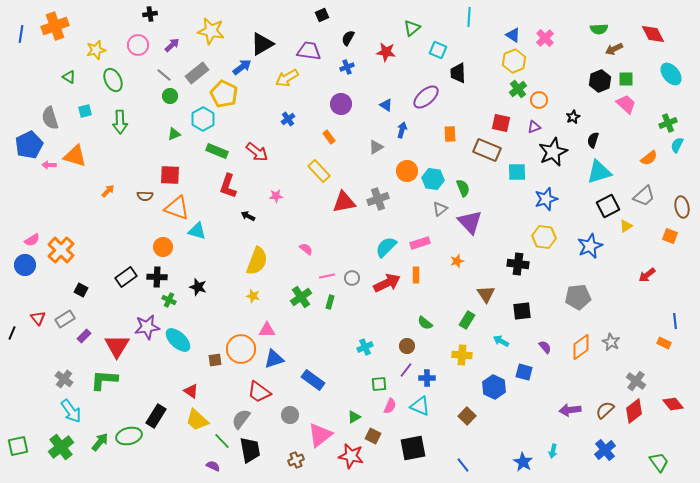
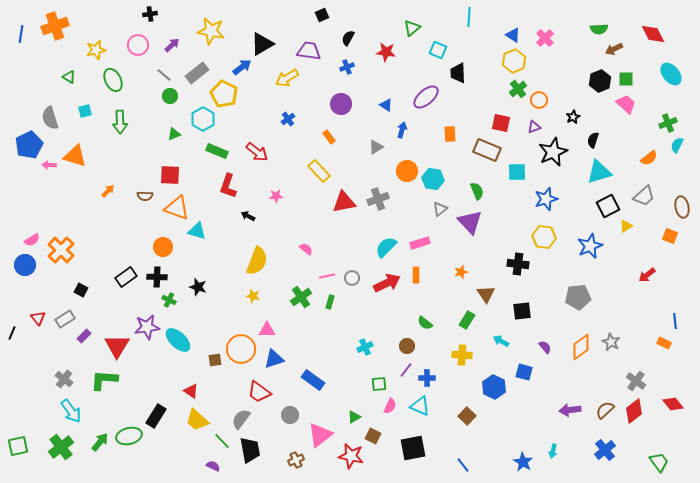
green semicircle at (463, 188): moved 14 px right, 3 px down
orange star at (457, 261): moved 4 px right, 11 px down
